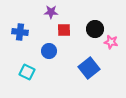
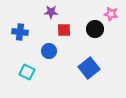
pink star: moved 28 px up
